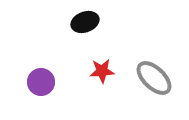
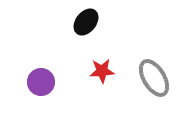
black ellipse: moved 1 px right; rotated 32 degrees counterclockwise
gray ellipse: rotated 15 degrees clockwise
